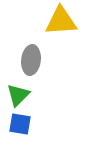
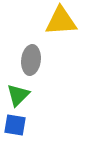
blue square: moved 5 px left, 1 px down
